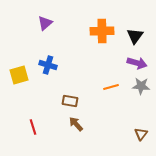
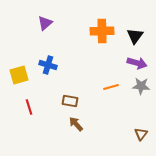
red line: moved 4 px left, 20 px up
